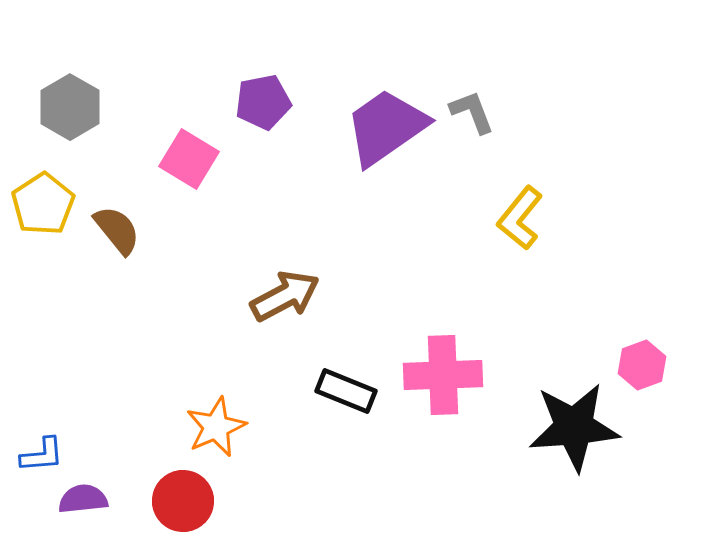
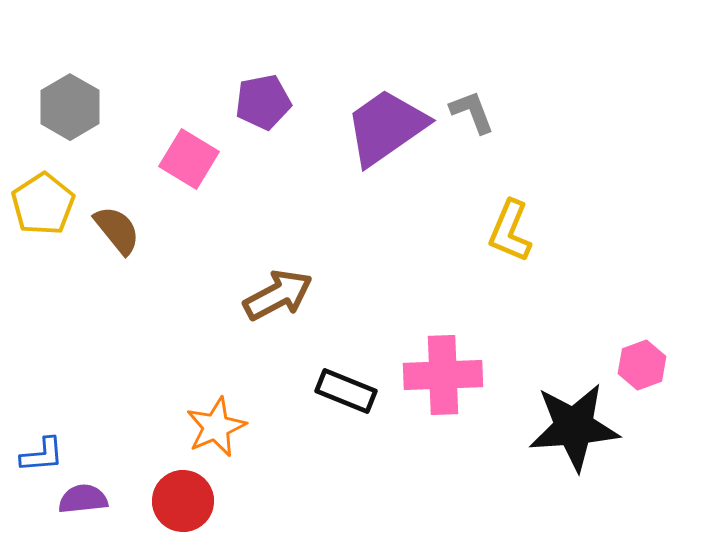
yellow L-shape: moved 10 px left, 13 px down; rotated 16 degrees counterclockwise
brown arrow: moved 7 px left, 1 px up
